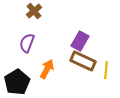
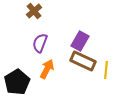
purple semicircle: moved 13 px right
